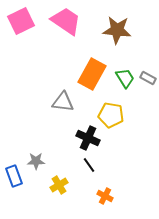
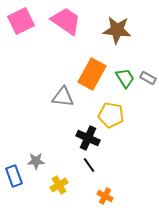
gray triangle: moved 5 px up
